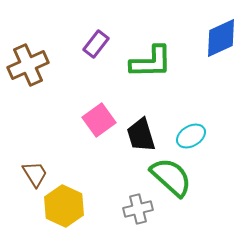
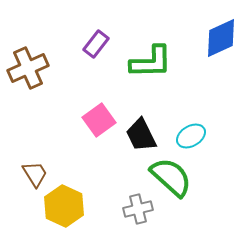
brown cross: moved 3 px down
black trapezoid: rotated 9 degrees counterclockwise
